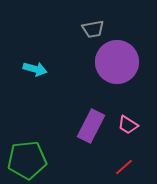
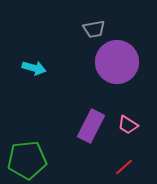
gray trapezoid: moved 1 px right
cyan arrow: moved 1 px left, 1 px up
